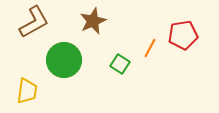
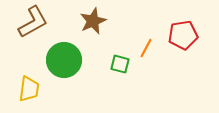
brown L-shape: moved 1 px left
orange line: moved 4 px left
green square: rotated 18 degrees counterclockwise
yellow trapezoid: moved 2 px right, 2 px up
